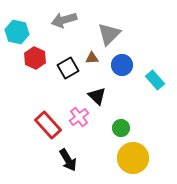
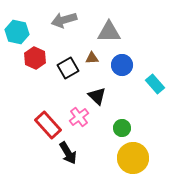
gray triangle: moved 2 px up; rotated 45 degrees clockwise
cyan rectangle: moved 4 px down
green circle: moved 1 px right
black arrow: moved 7 px up
